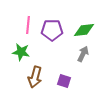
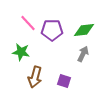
pink line: moved 2 px up; rotated 48 degrees counterclockwise
